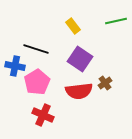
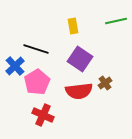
yellow rectangle: rotated 28 degrees clockwise
blue cross: rotated 36 degrees clockwise
